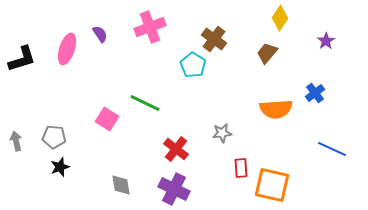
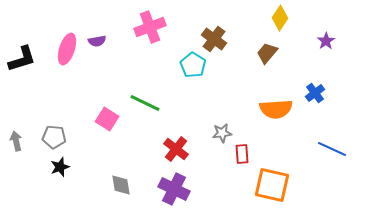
purple semicircle: moved 3 px left, 7 px down; rotated 114 degrees clockwise
red rectangle: moved 1 px right, 14 px up
